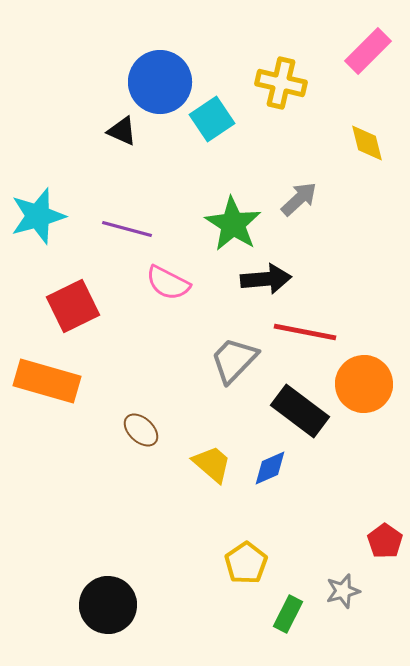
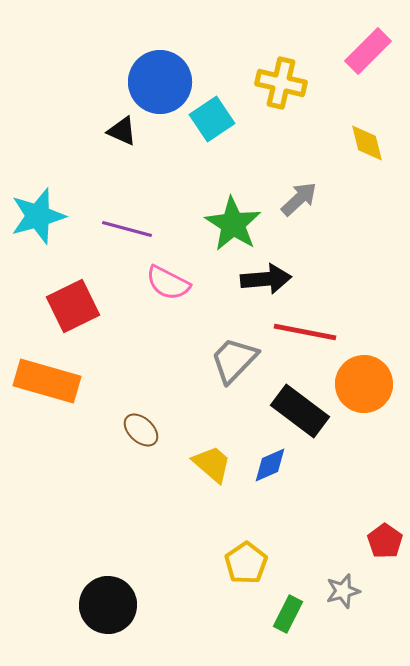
blue diamond: moved 3 px up
